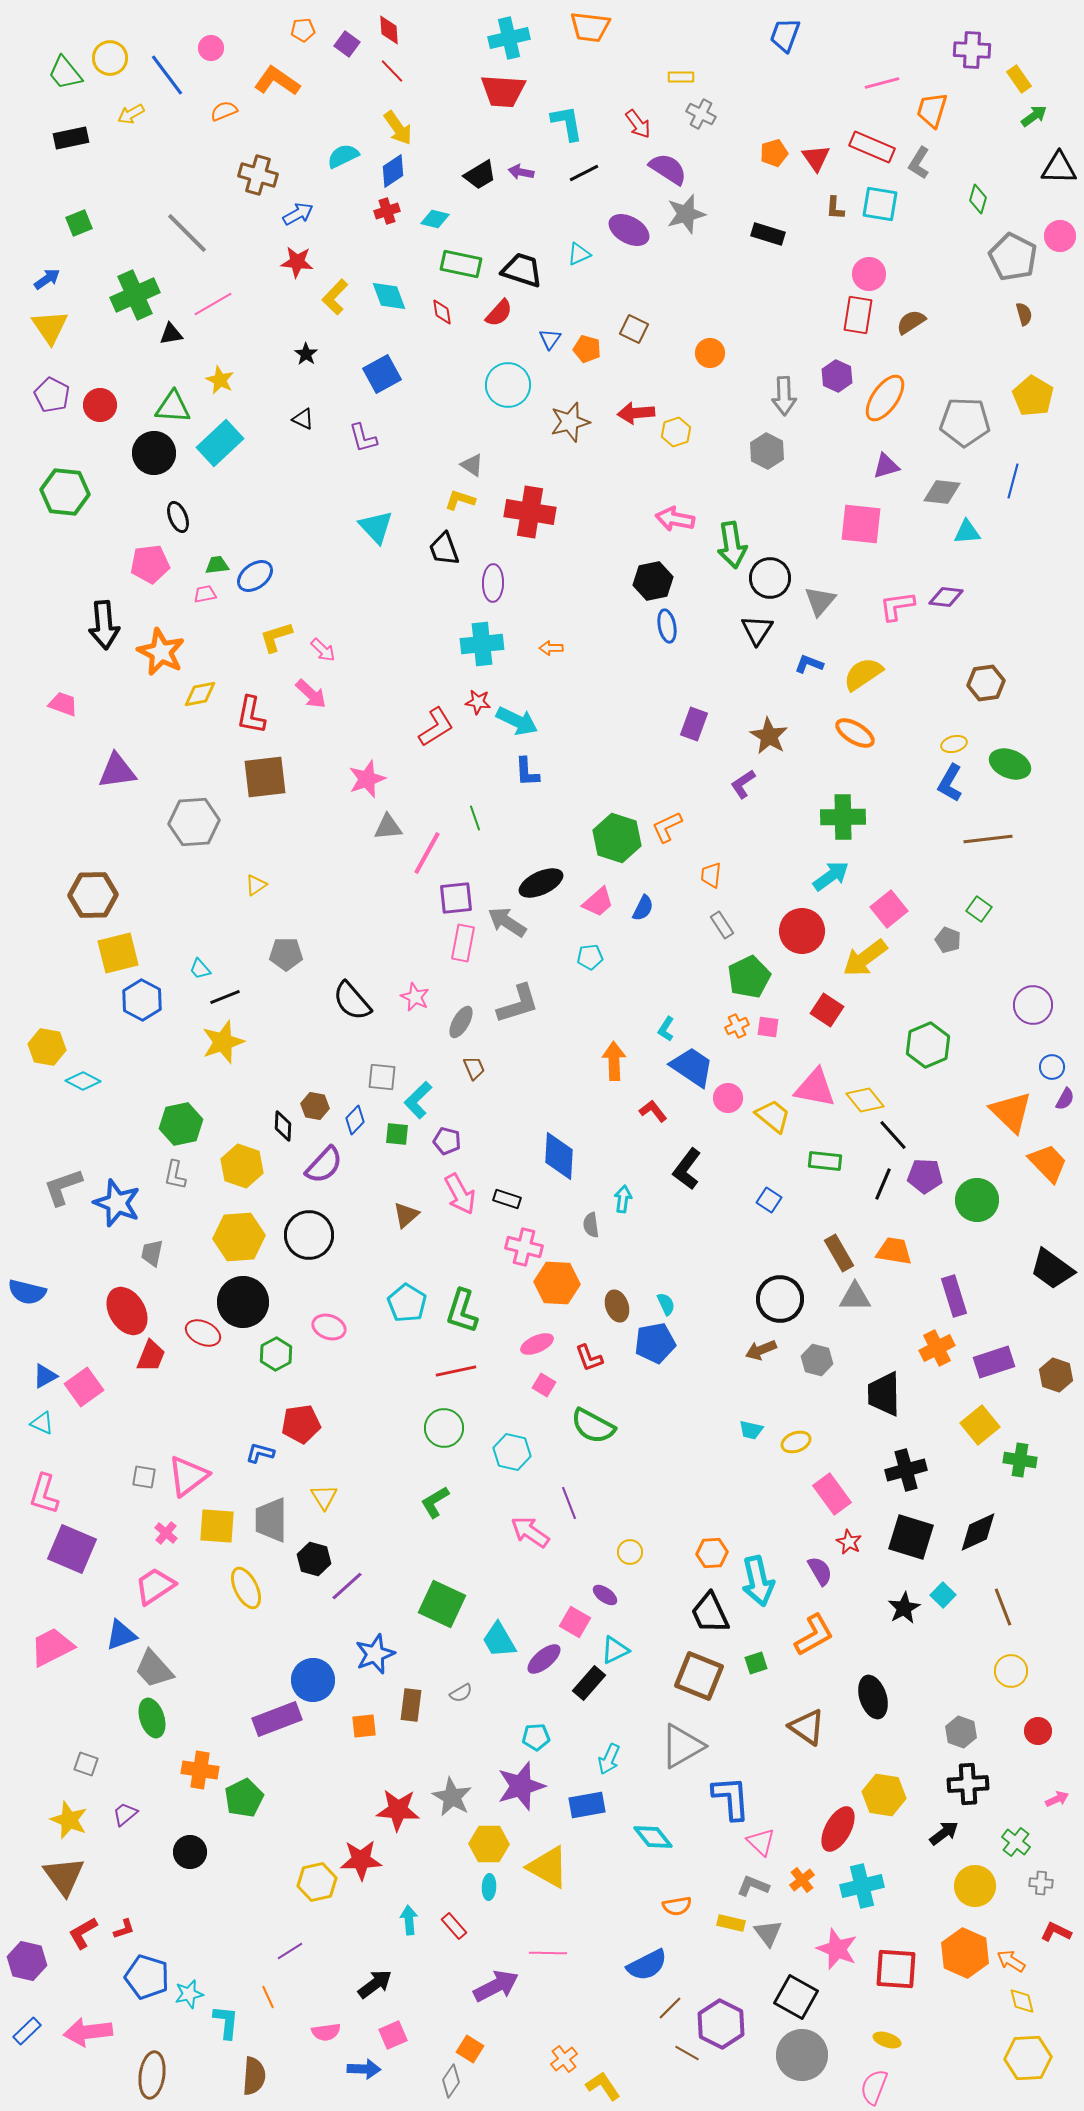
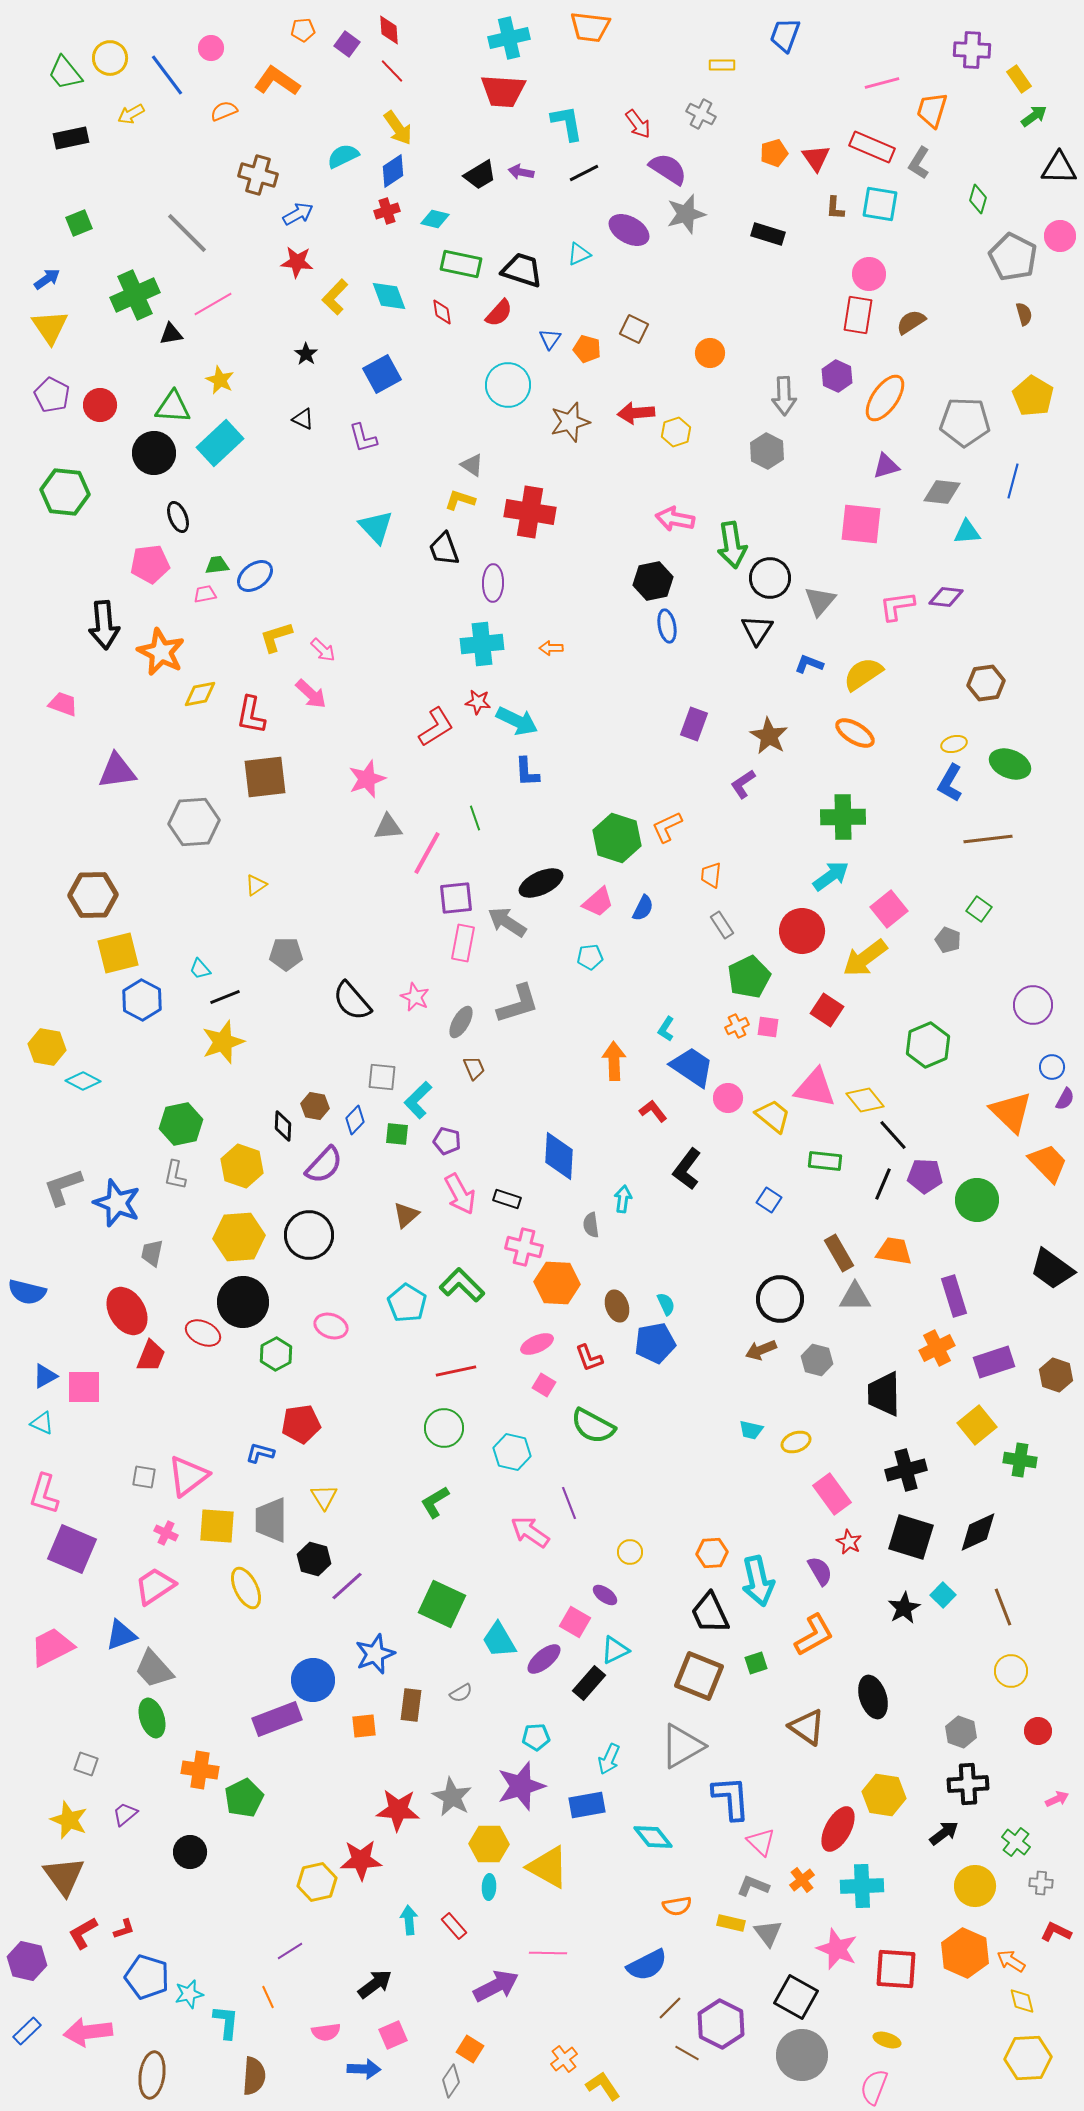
yellow rectangle at (681, 77): moved 41 px right, 12 px up
green L-shape at (462, 1311): moved 26 px up; rotated 117 degrees clockwise
pink ellipse at (329, 1327): moved 2 px right, 1 px up
pink square at (84, 1387): rotated 36 degrees clockwise
yellow square at (980, 1425): moved 3 px left
pink cross at (166, 1533): rotated 15 degrees counterclockwise
cyan cross at (862, 1886): rotated 12 degrees clockwise
